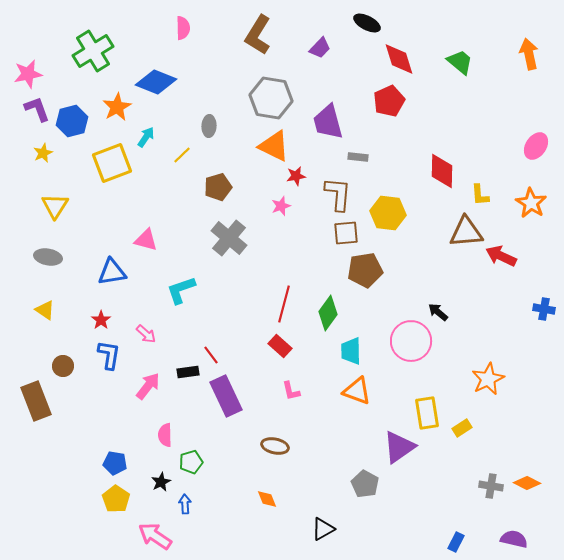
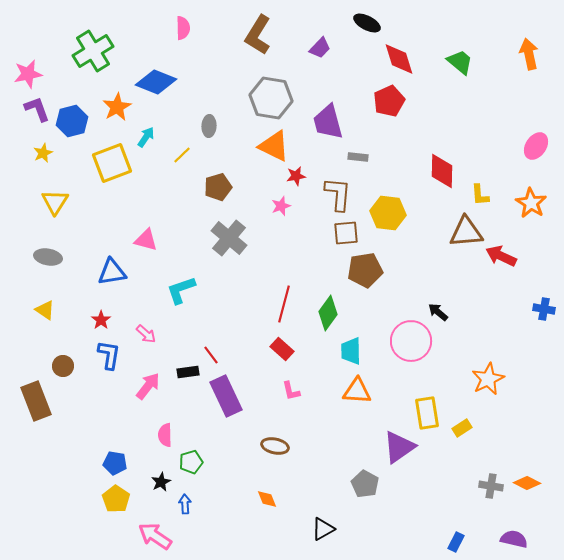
yellow triangle at (55, 206): moved 4 px up
red rectangle at (280, 346): moved 2 px right, 3 px down
orange triangle at (357, 391): rotated 16 degrees counterclockwise
